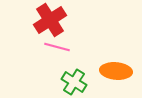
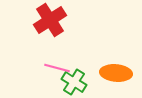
pink line: moved 21 px down
orange ellipse: moved 2 px down
